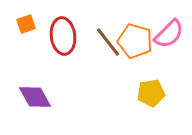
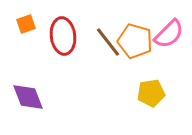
purple diamond: moved 7 px left; rotated 8 degrees clockwise
